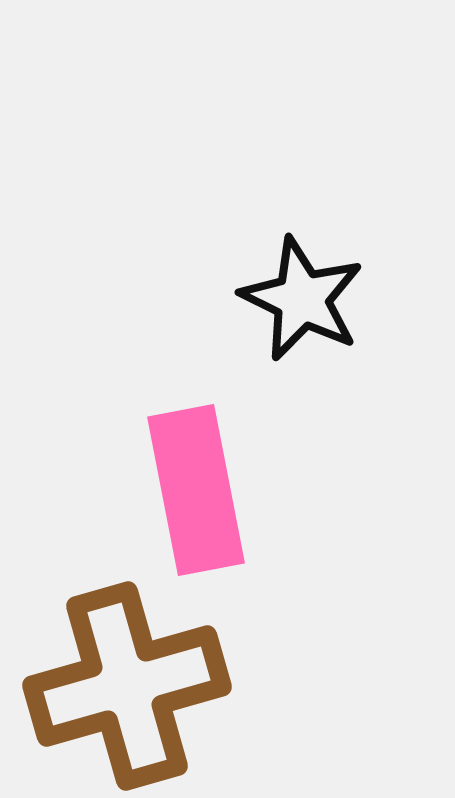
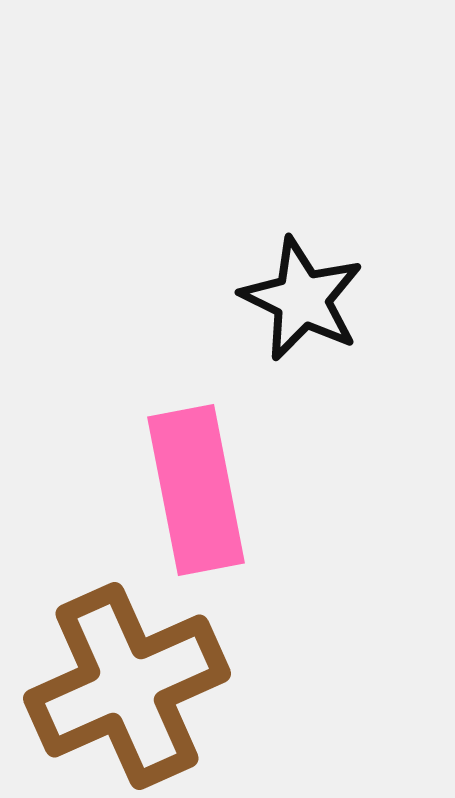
brown cross: rotated 8 degrees counterclockwise
